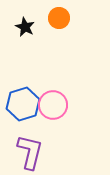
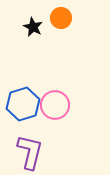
orange circle: moved 2 px right
black star: moved 8 px right
pink circle: moved 2 px right
